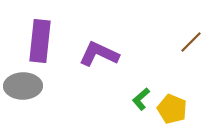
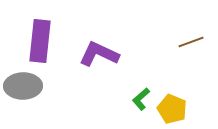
brown line: rotated 25 degrees clockwise
